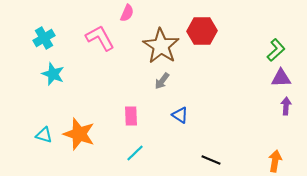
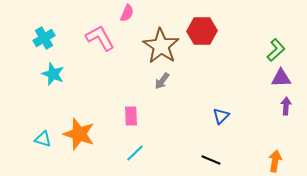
blue triangle: moved 41 px right, 1 px down; rotated 42 degrees clockwise
cyan triangle: moved 1 px left, 4 px down
